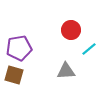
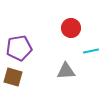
red circle: moved 2 px up
cyan line: moved 2 px right, 2 px down; rotated 28 degrees clockwise
brown square: moved 1 px left, 2 px down
